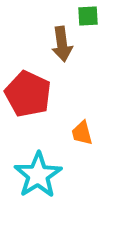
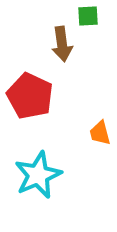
red pentagon: moved 2 px right, 2 px down
orange trapezoid: moved 18 px right
cyan star: rotated 9 degrees clockwise
